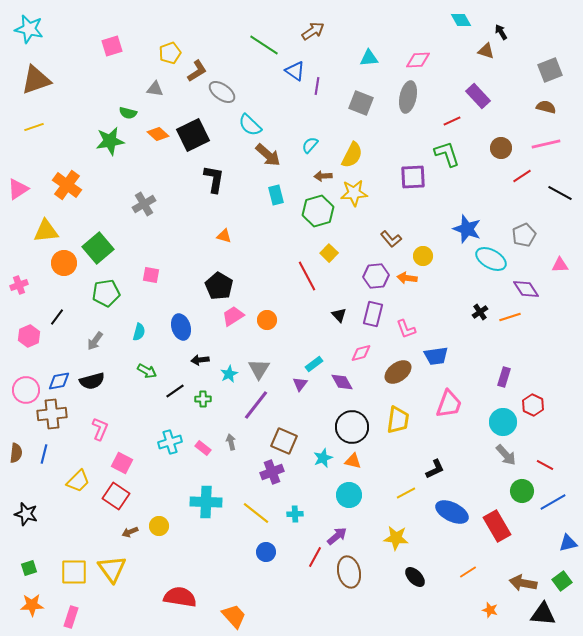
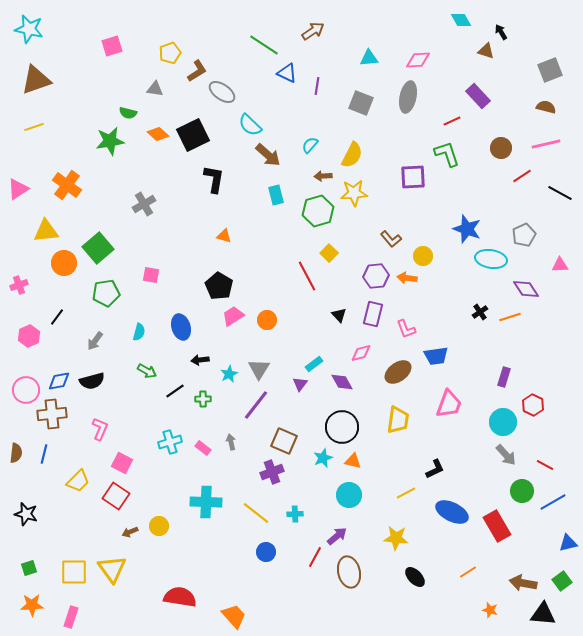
blue triangle at (295, 71): moved 8 px left, 2 px down; rotated 10 degrees counterclockwise
cyan ellipse at (491, 259): rotated 20 degrees counterclockwise
black circle at (352, 427): moved 10 px left
